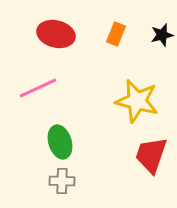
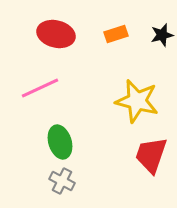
orange rectangle: rotated 50 degrees clockwise
pink line: moved 2 px right
gray cross: rotated 25 degrees clockwise
